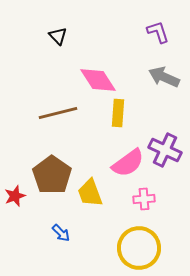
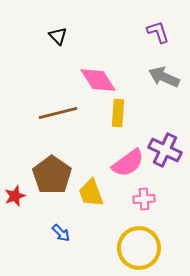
yellow trapezoid: moved 1 px right
